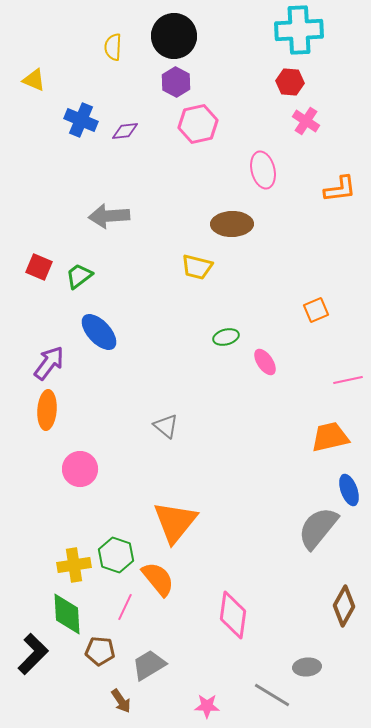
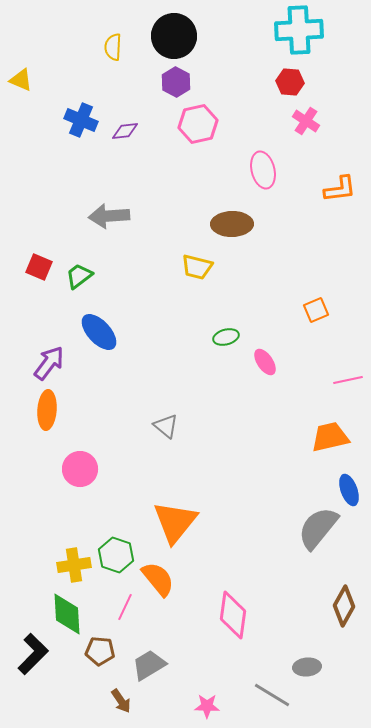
yellow triangle at (34, 80): moved 13 px left
